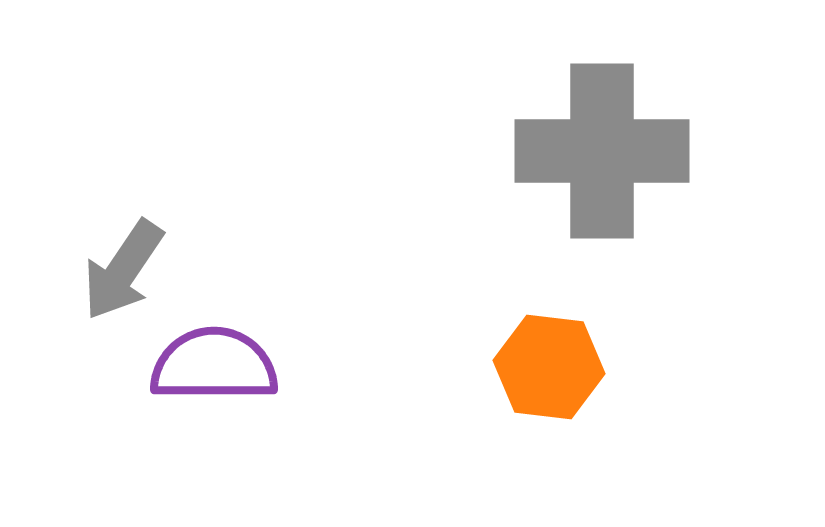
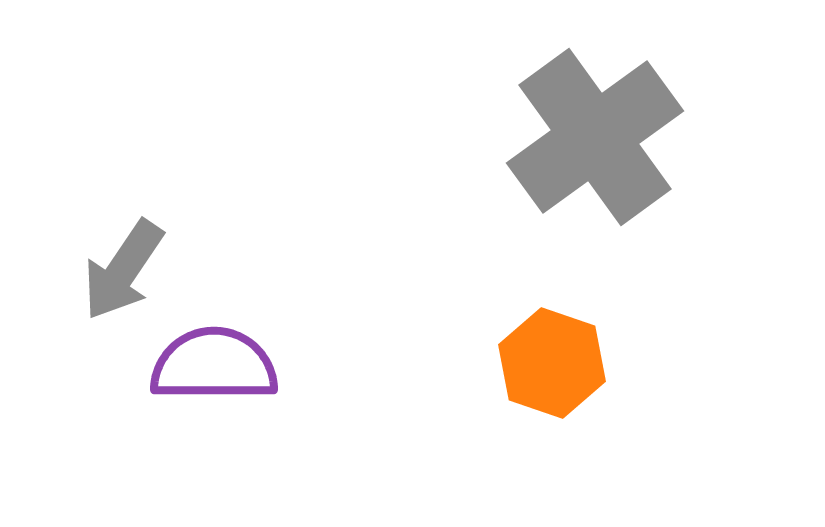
gray cross: moved 7 px left, 14 px up; rotated 36 degrees counterclockwise
orange hexagon: moved 3 px right, 4 px up; rotated 12 degrees clockwise
